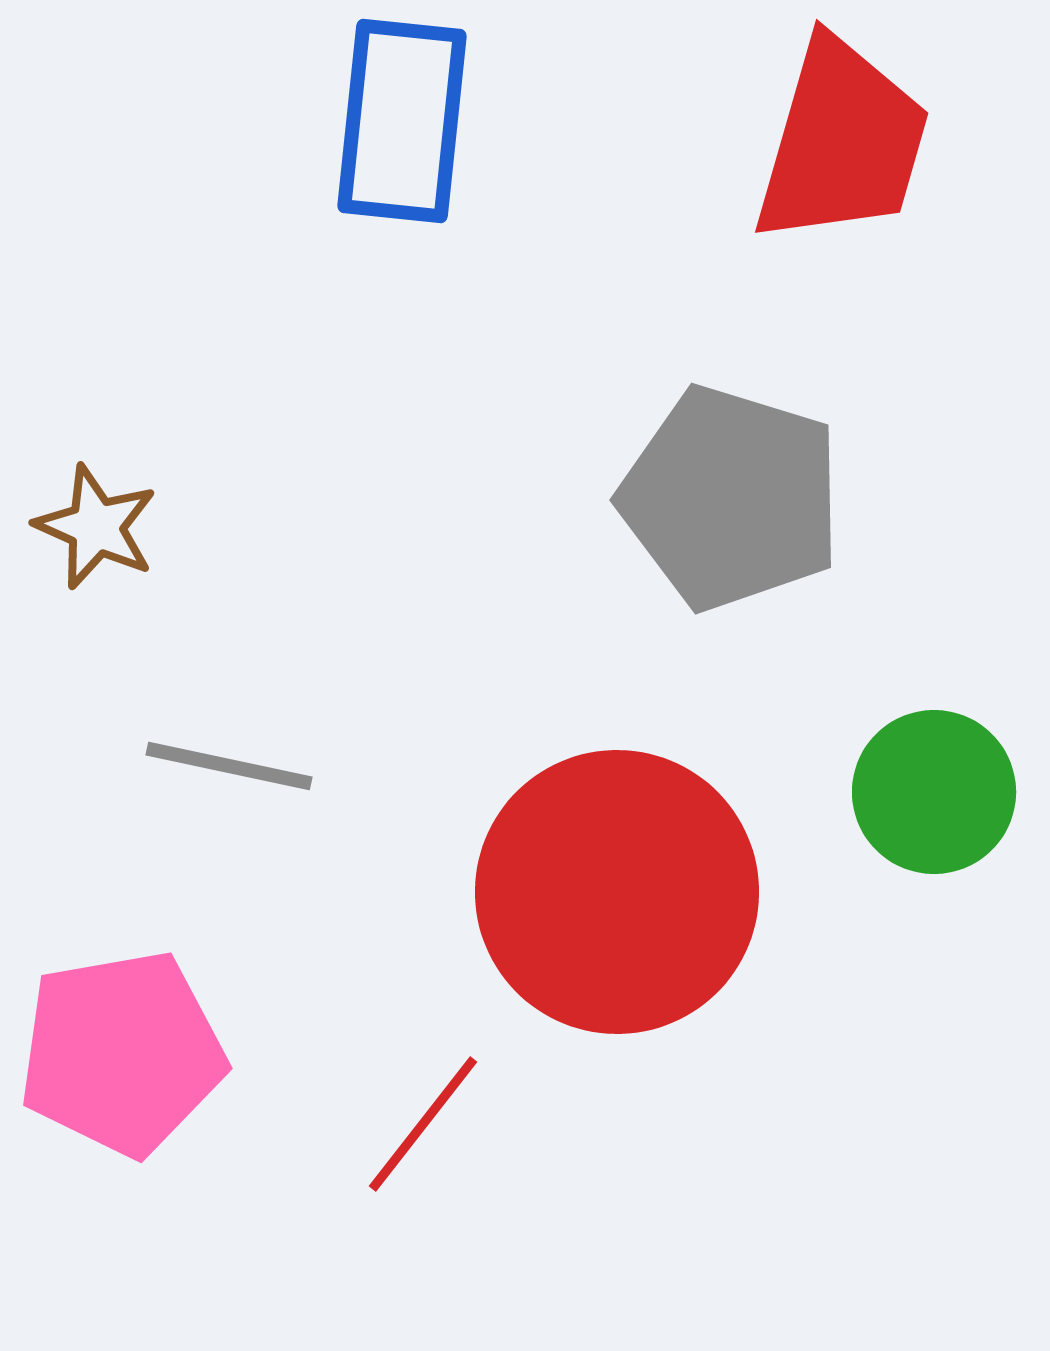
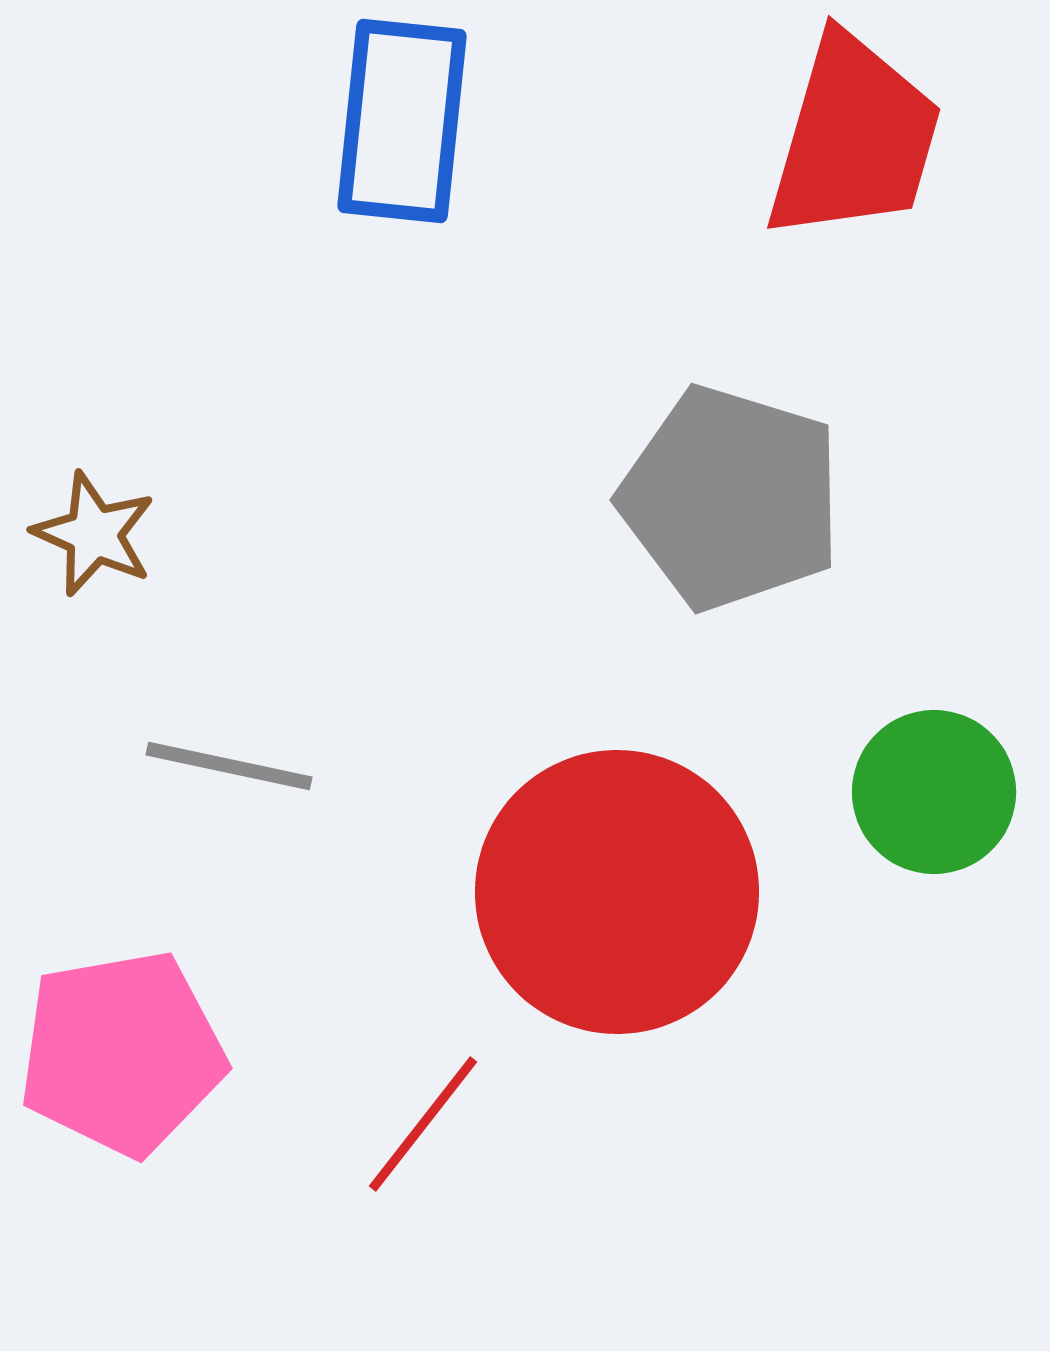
red trapezoid: moved 12 px right, 4 px up
brown star: moved 2 px left, 7 px down
